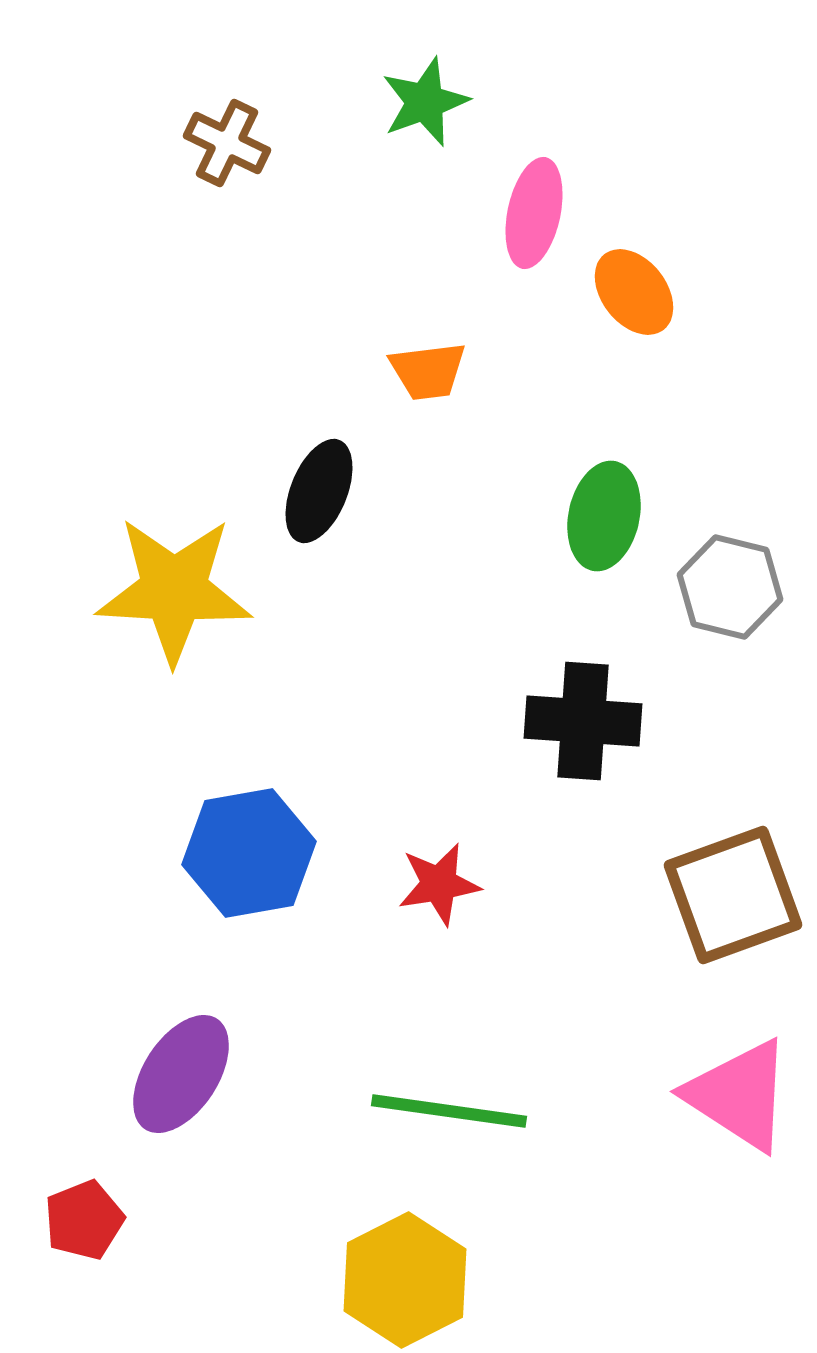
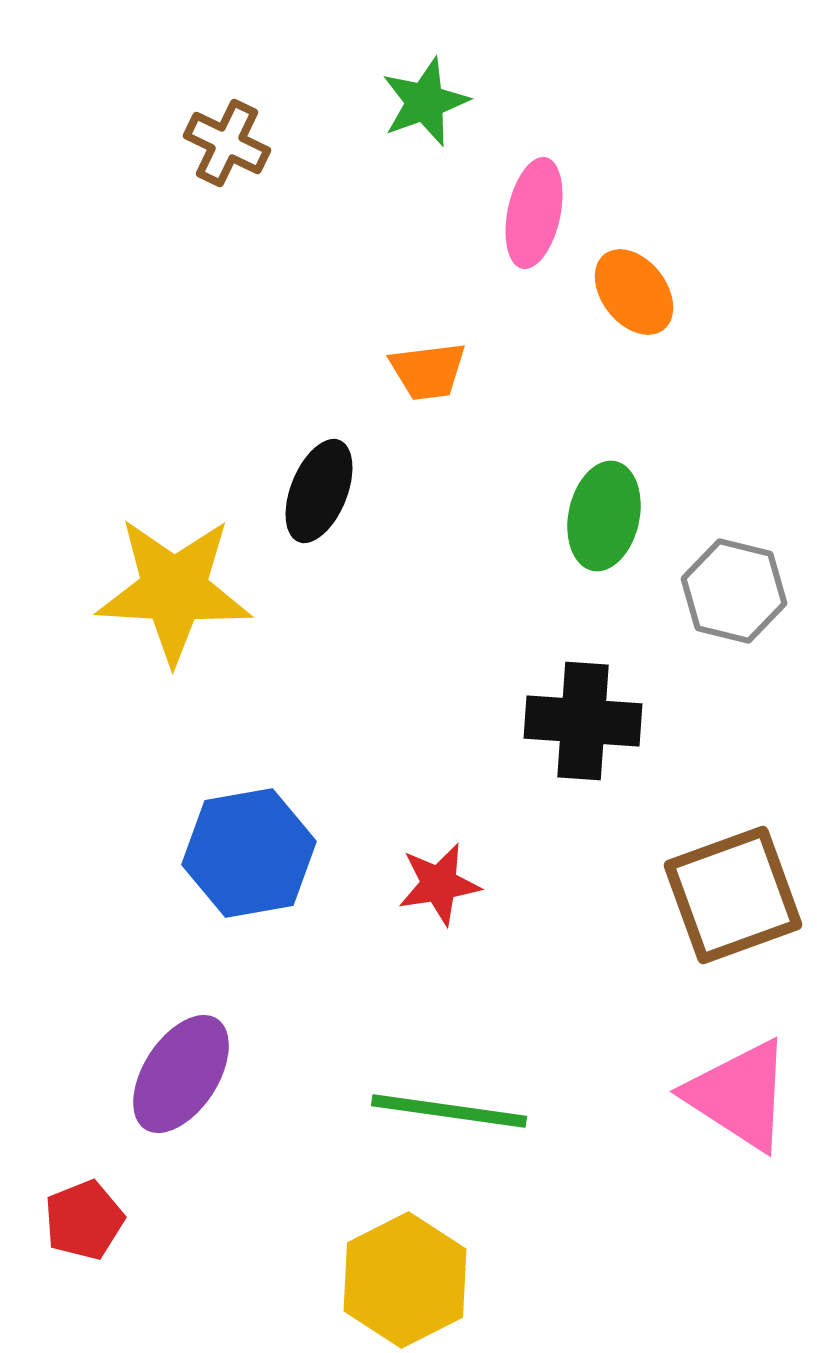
gray hexagon: moved 4 px right, 4 px down
